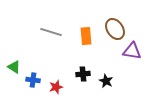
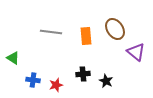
gray line: rotated 10 degrees counterclockwise
purple triangle: moved 4 px right, 1 px down; rotated 30 degrees clockwise
green triangle: moved 1 px left, 9 px up
red star: moved 2 px up
